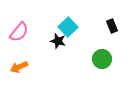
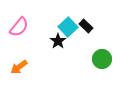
black rectangle: moved 26 px left; rotated 24 degrees counterclockwise
pink semicircle: moved 5 px up
black star: rotated 21 degrees clockwise
orange arrow: rotated 12 degrees counterclockwise
